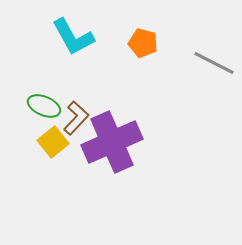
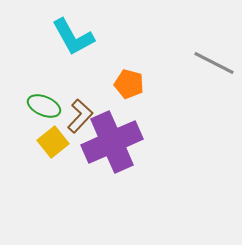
orange pentagon: moved 14 px left, 41 px down
brown L-shape: moved 4 px right, 2 px up
